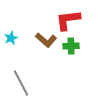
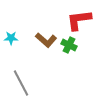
red L-shape: moved 11 px right
cyan star: rotated 24 degrees clockwise
green cross: moved 2 px left, 1 px up; rotated 28 degrees clockwise
